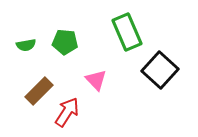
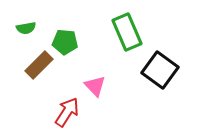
green semicircle: moved 17 px up
black square: rotated 6 degrees counterclockwise
pink triangle: moved 1 px left, 6 px down
brown rectangle: moved 26 px up
